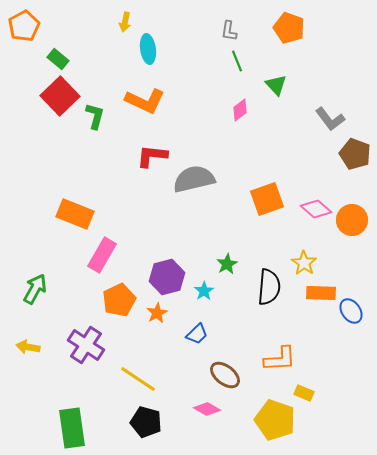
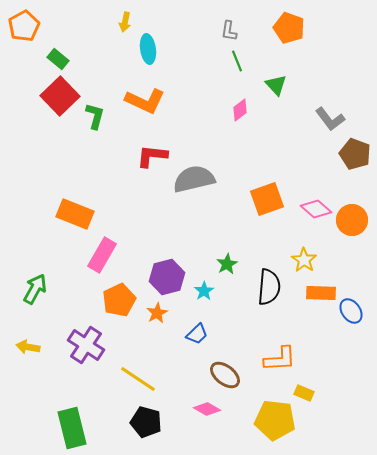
yellow star at (304, 263): moved 3 px up
yellow pentagon at (275, 420): rotated 12 degrees counterclockwise
green rectangle at (72, 428): rotated 6 degrees counterclockwise
